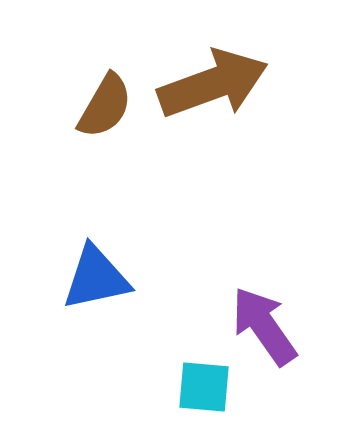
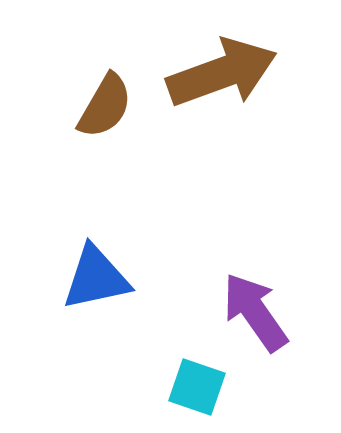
brown arrow: moved 9 px right, 11 px up
purple arrow: moved 9 px left, 14 px up
cyan square: moved 7 px left; rotated 14 degrees clockwise
